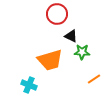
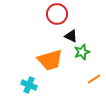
green star: rotated 21 degrees counterclockwise
